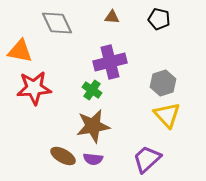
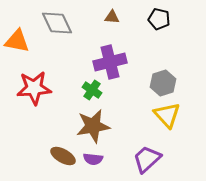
orange triangle: moved 3 px left, 10 px up
